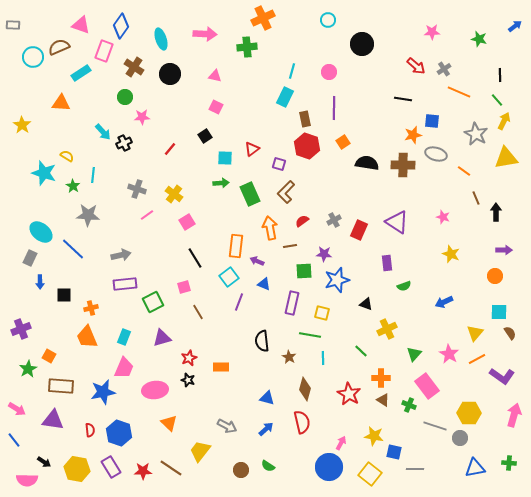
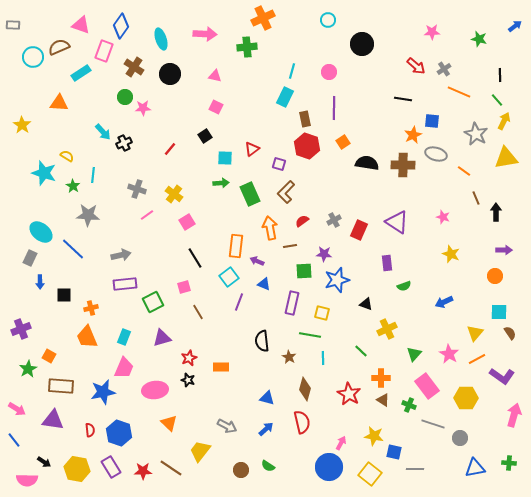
orange triangle at (61, 103): moved 2 px left
pink star at (142, 117): moved 1 px right, 9 px up
orange star at (413, 135): rotated 12 degrees counterclockwise
yellow hexagon at (469, 413): moved 3 px left, 15 px up
gray line at (435, 426): moved 2 px left, 2 px up
